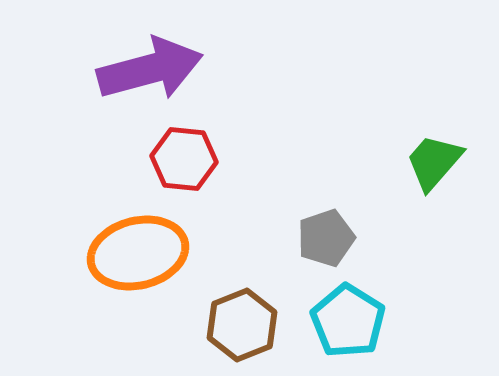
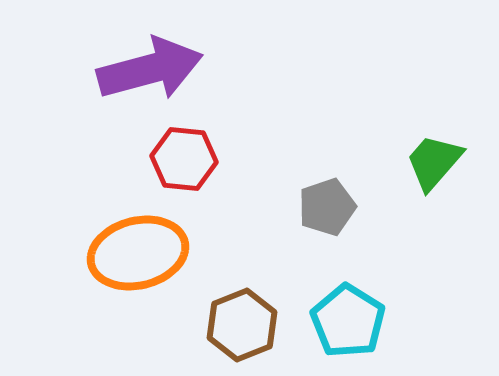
gray pentagon: moved 1 px right, 31 px up
